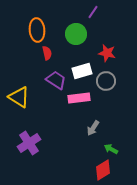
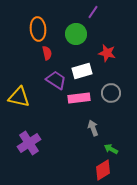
orange ellipse: moved 1 px right, 1 px up
gray circle: moved 5 px right, 12 px down
yellow triangle: rotated 20 degrees counterclockwise
gray arrow: rotated 126 degrees clockwise
